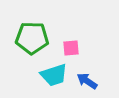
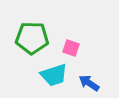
pink square: rotated 24 degrees clockwise
blue arrow: moved 2 px right, 2 px down
